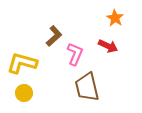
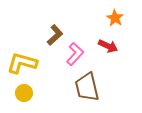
brown L-shape: moved 1 px right, 1 px up
pink L-shape: rotated 20 degrees clockwise
